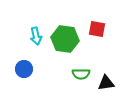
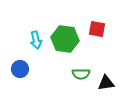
cyan arrow: moved 4 px down
blue circle: moved 4 px left
